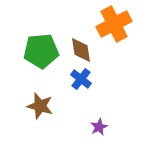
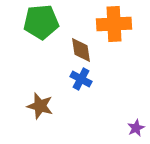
orange cross: rotated 24 degrees clockwise
green pentagon: moved 29 px up
blue cross: rotated 10 degrees counterclockwise
purple star: moved 37 px right, 1 px down
